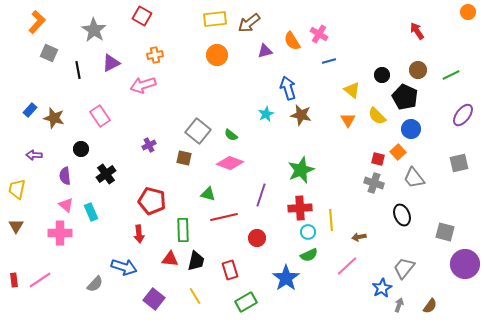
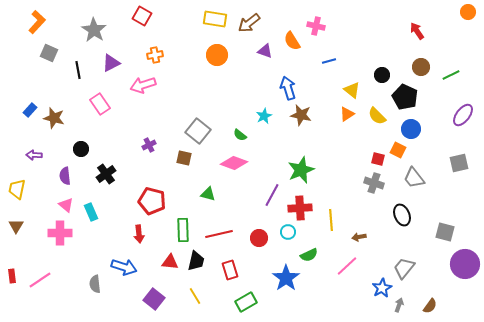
yellow rectangle at (215, 19): rotated 15 degrees clockwise
pink cross at (319, 34): moved 3 px left, 8 px up; rotated 18 degrees counterclockwise
purple triangle at (265, 51): rotated 35 degrees clockwise
brown circle at (418, 70): moved 3 px right, 3 px up
cyan star at (266, 114): moved 2 px left, 2 px down
pink rectangle at (100, 116): moved 12 px up
orange triangle at (348, 120): moved 1 px left, 6 px up; rotated 28 degrees clockwise
green semicircle at (231, 135): moved 9 px right
orange square at (398, 152): moved 2 px up; rotated 21 degrees counterclockwise
pink diamond at (230, 163): moved 4 px right
purple line at (261, 195): moved 11 px right; rotated 10 degrees clockwise
red line at (224, 217): moved 5 px left, 17 px down
cyan circle at (308, 232): moved 20 px left
red circle at (257, 238): moved 2 px right
red triangle at (170, 259): moved 3 px down
red rectangle at (14, 280): moved 2 px left, 4 px up
gray semicircle at (95, 284): rotated 132 degrees clockwise
